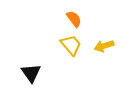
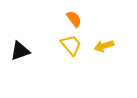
black triangle: moved 11 px left, 22 px up; rotated 45 degrees clockwise
